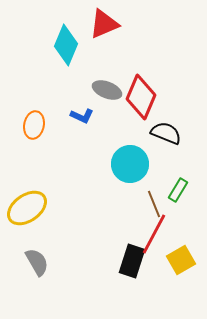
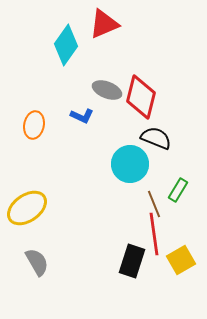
cyan diamond: rotated 12 degrees clockwise
red diamond: rotated 9 degrees counterclockwise
black semicircle: moved 10 px left, 5 px down
red line: rotated 36 degrees counterclockwise
